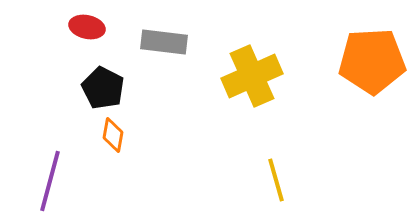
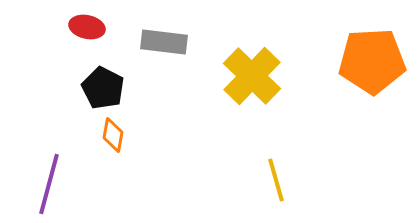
yellow cross: rotated 22 degrees counterclockwise
purple line: moved 1 px left, 3 px down
